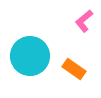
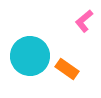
orange rectangle: moved 7 px left
